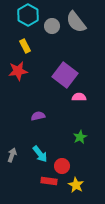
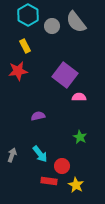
green star: rotated 16 degrees counterclockwise
